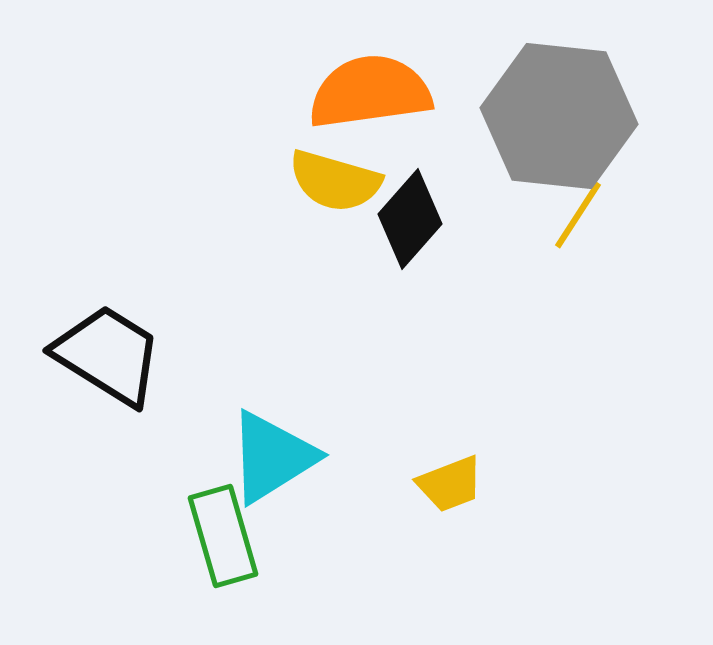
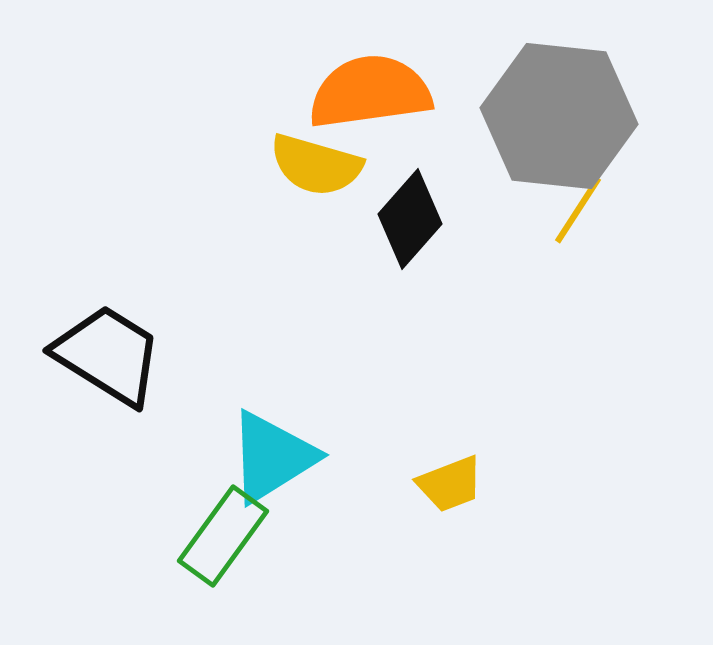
yellow semicircle: moved 19 px left, 16 px up
yellow line: moved 5 px up
green rectangle: rotated 52 degrees clockwise
